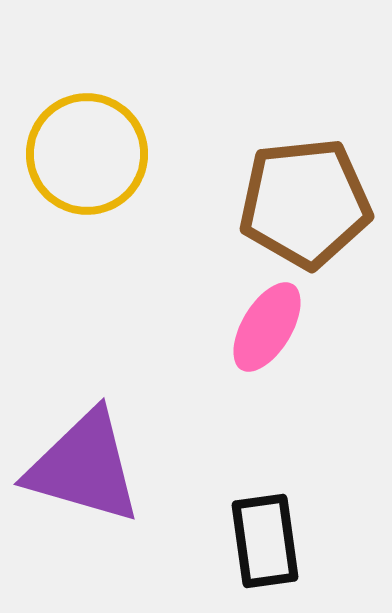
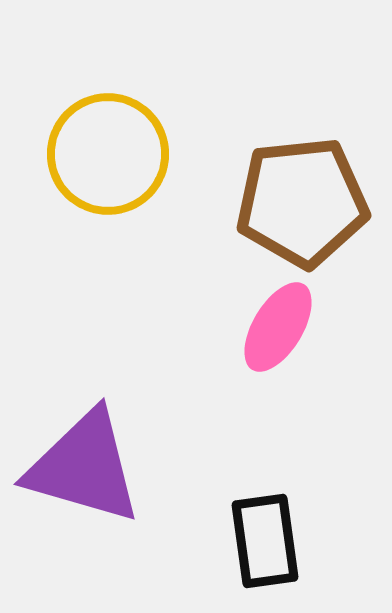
yellow circle: moved 21 px right
brown pentagon: moved 3 px left, 1 px up
pink ellipse: moved 11 px right
